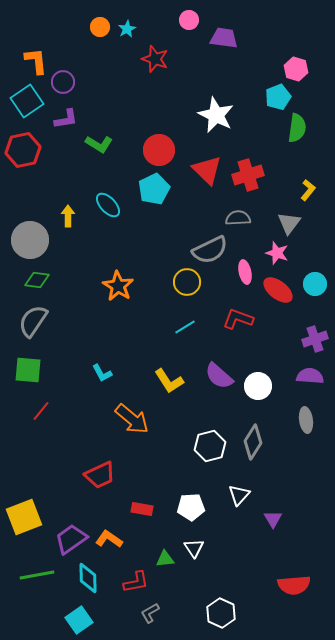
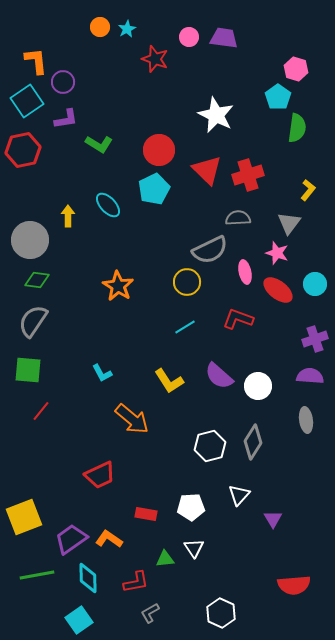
pink circle at (189, 20): moved 17 px down
cyan pentagon at (278, 97): rotated 15 degrees counterclockwise
red rectangle at (142, 509): moved 4 px right, 5 px down
